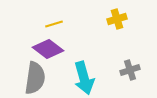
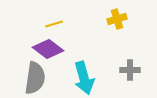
gray cross: rotated 18 degrees clockwise
